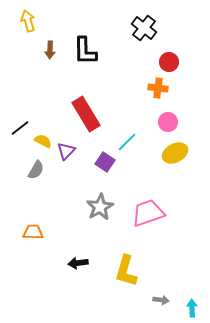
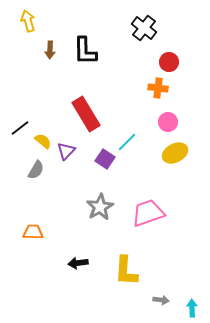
yellow semicircle: rotated 12 degrees clockwise
purple square: moved 3 px up
yellow L-shape: rotated 12 degrees counterclockwise
